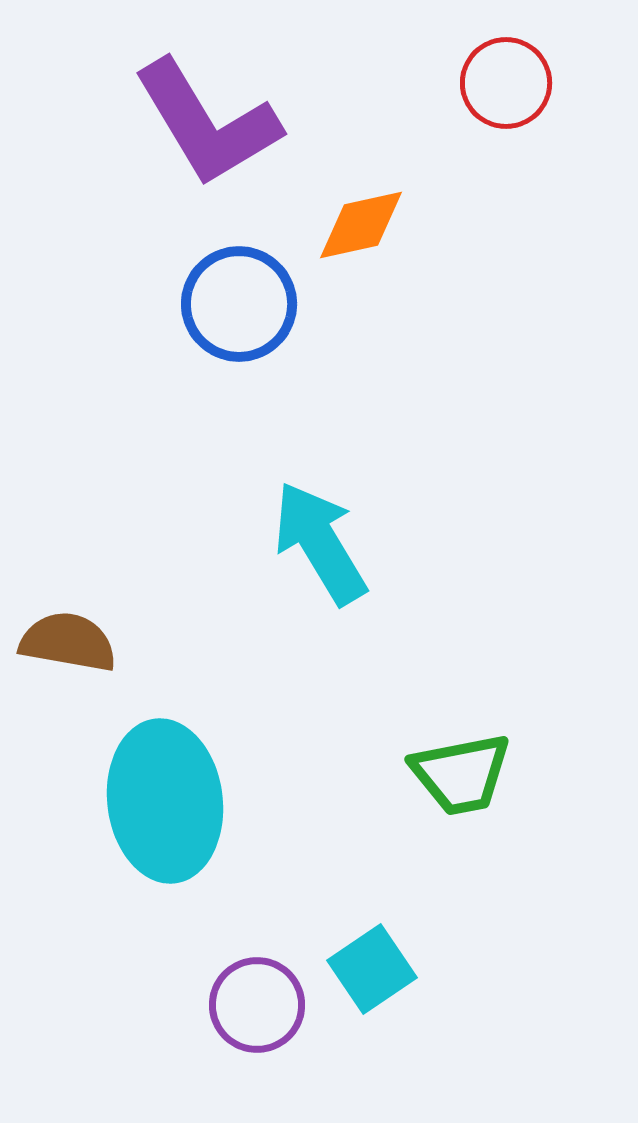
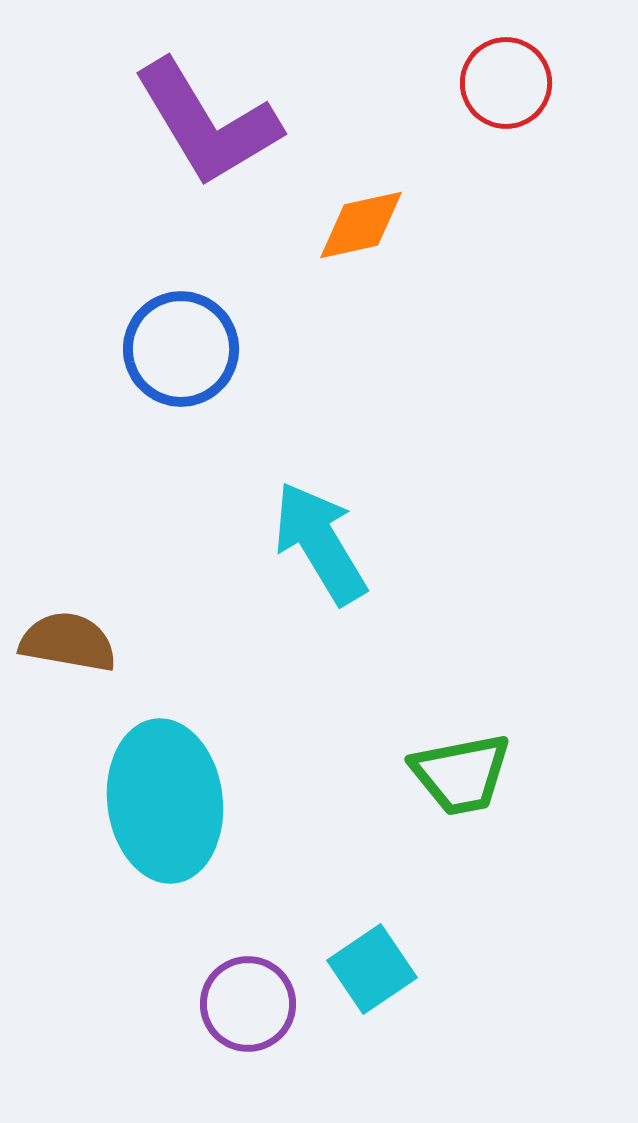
blue circle: moved 58 px left, 45 px down
purple circle: moved 9 px left, 1 px up
